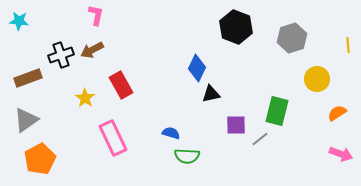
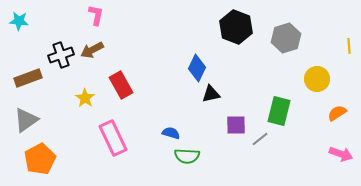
gray hexagon: moved 6 px left
yellow line: moved 1 px right, 1 px down
green rectangle: moved 2 px right
